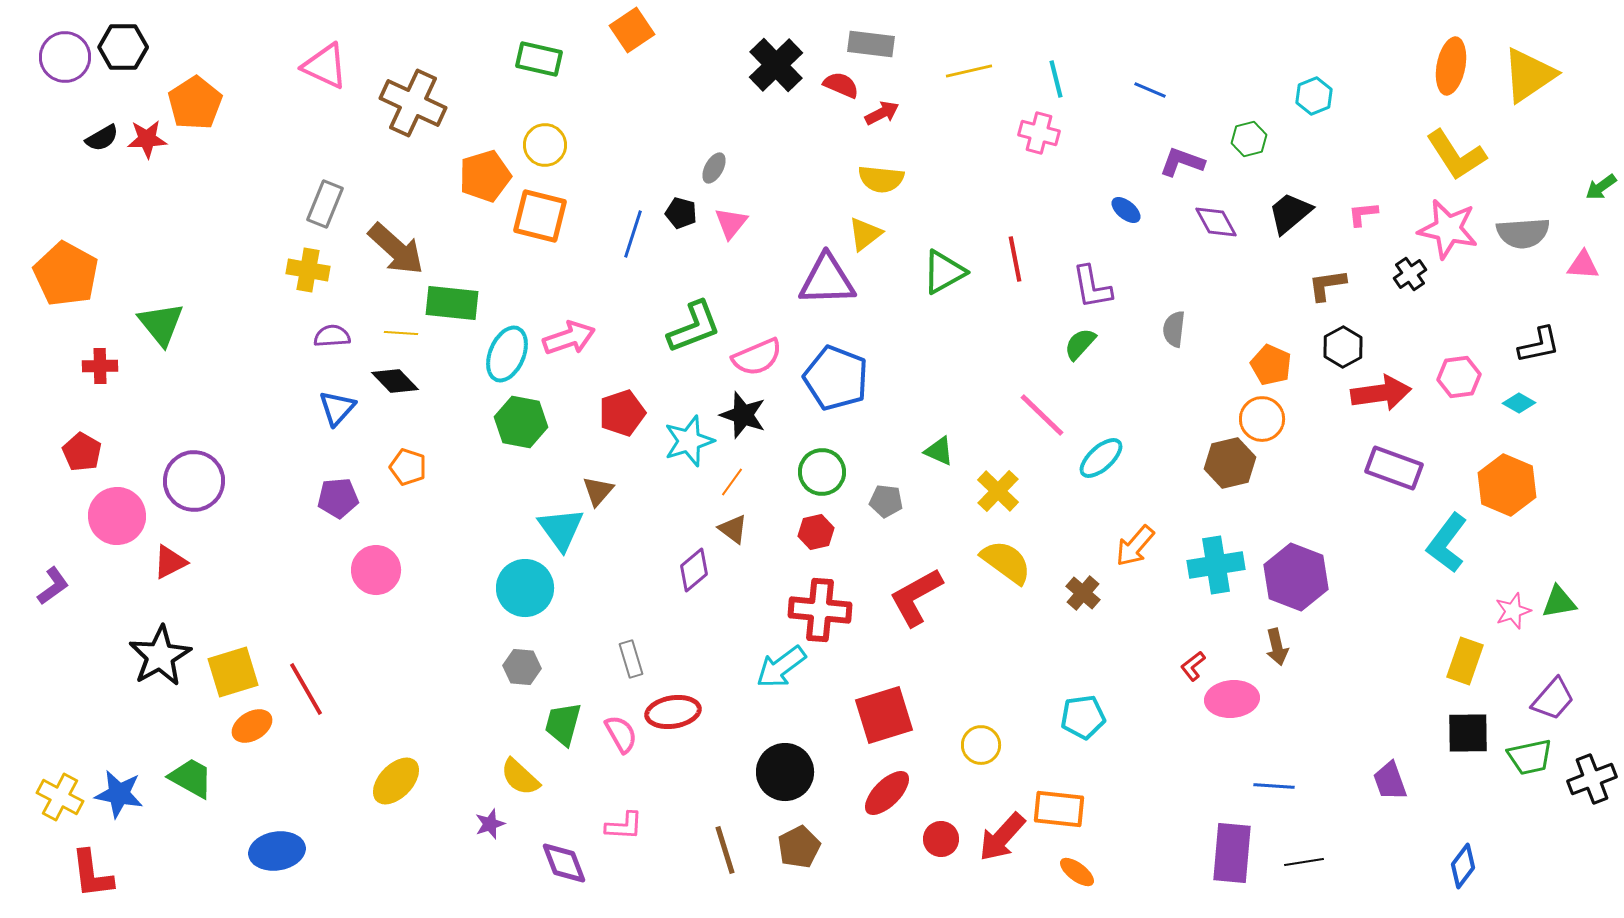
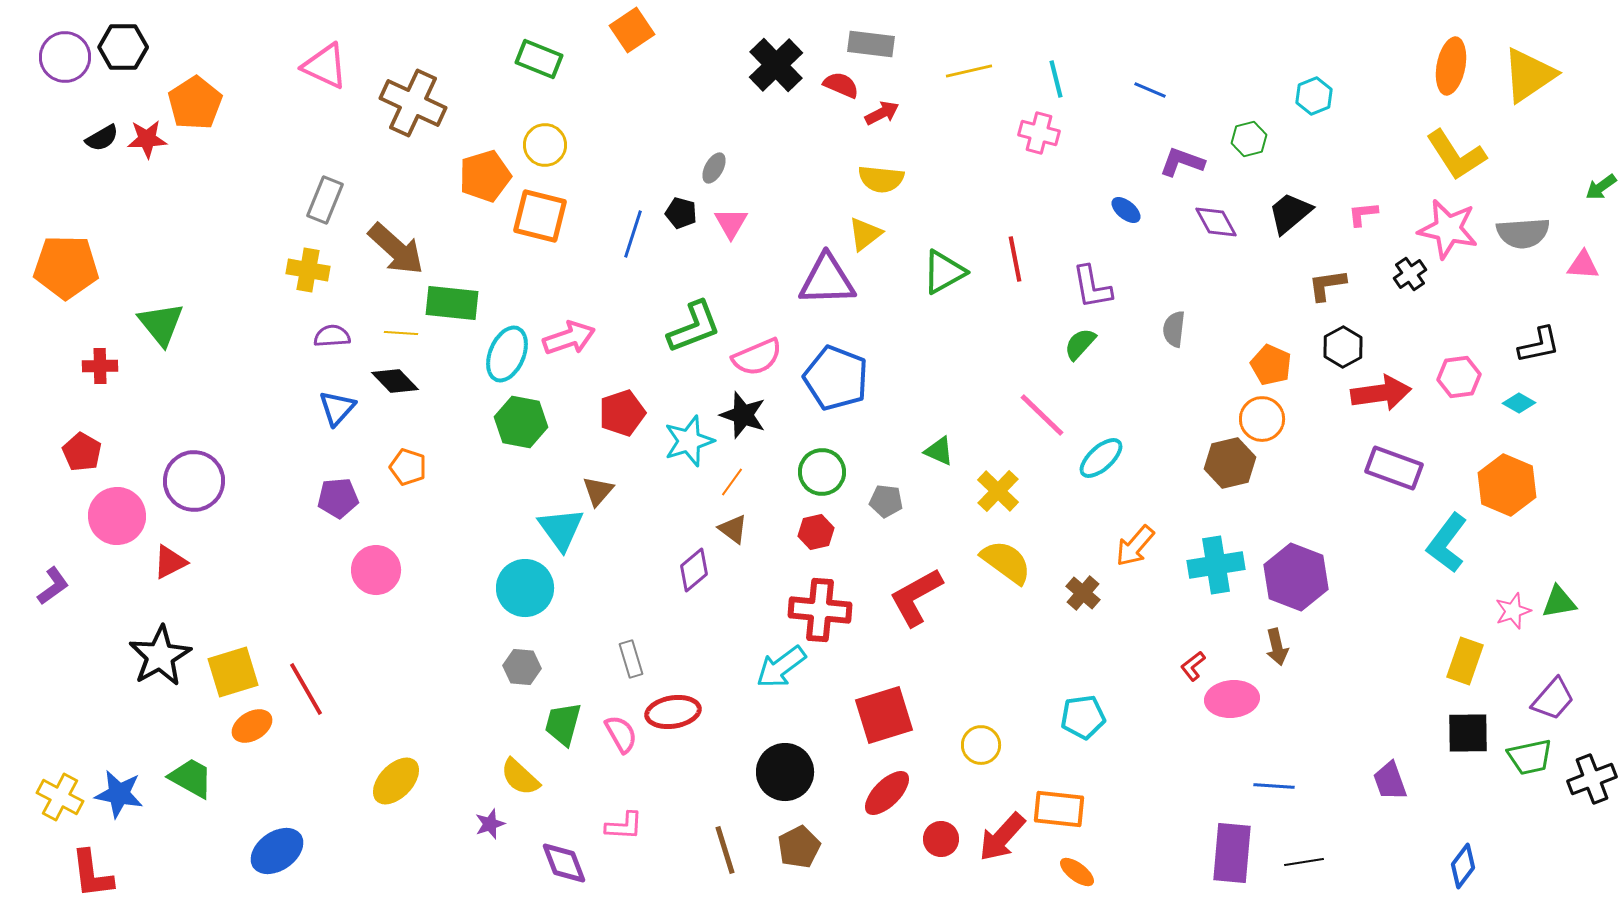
green rectangle at (539, 59): rotated 9 degrees clockwise
gray rectangle at (325, 204): moved 4 px up
pink triangle at (731, 223): rotated 9 degrees counterclockwise
orange pentagon at (66, 274): moved 7 px up; rotated 28 degrees counterclockwise
blue ellipse at (277, 851): rotated 26 degrees counterclockwise
